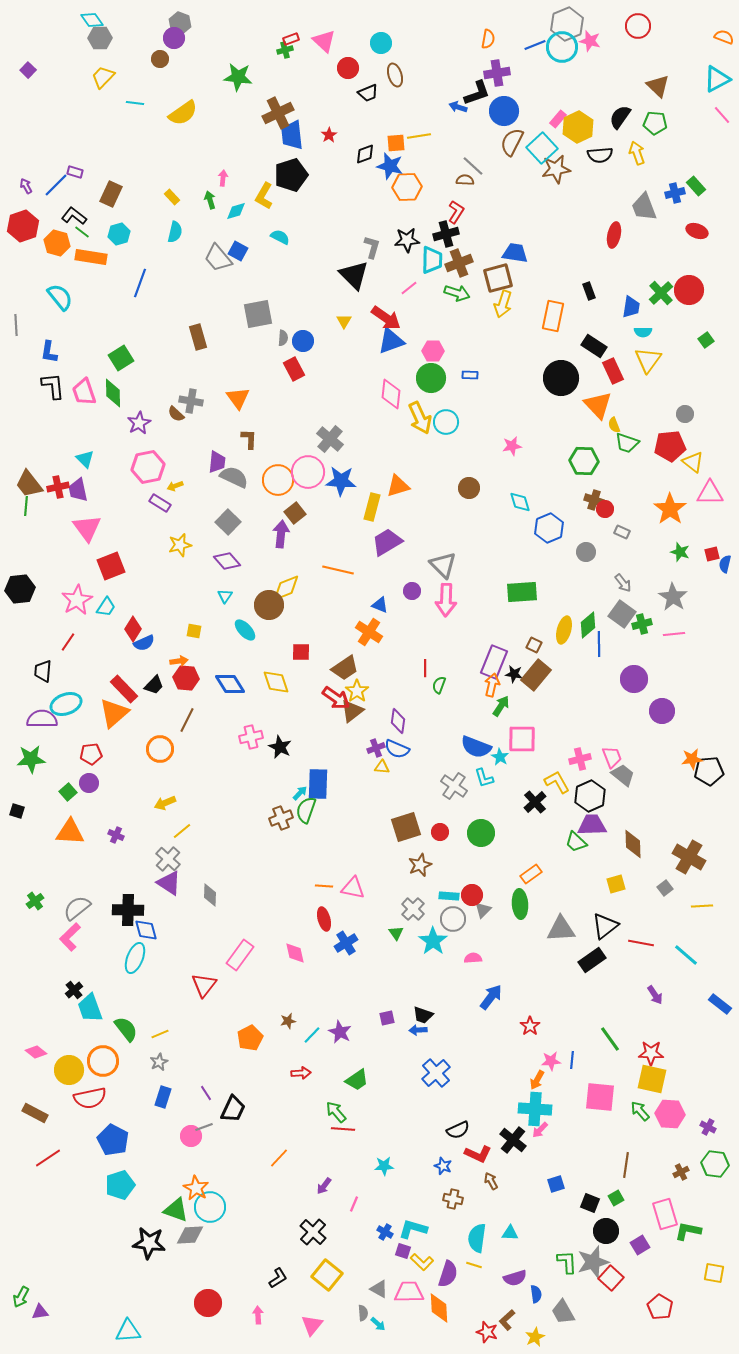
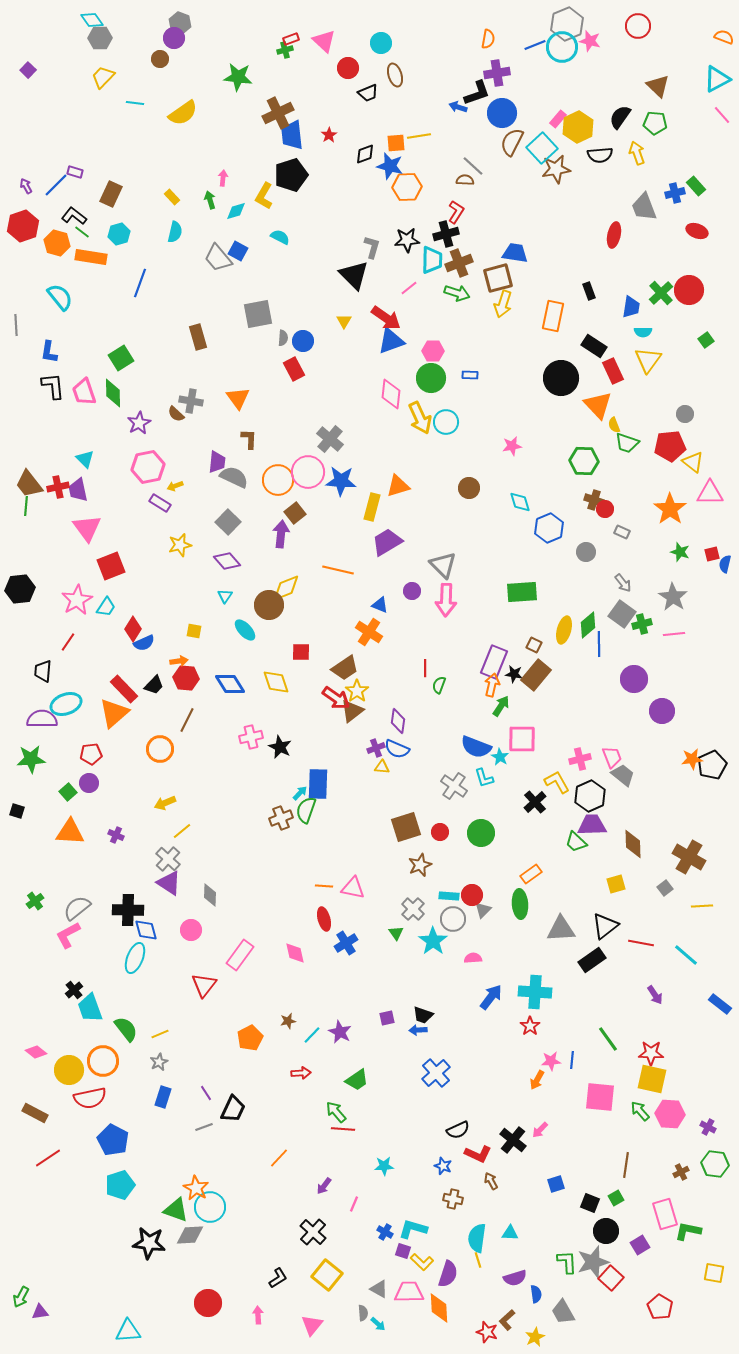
blue circle at (504, 111): moved 2 px left, 2 px down
black pentagon at (709, 771): moved 3 px right, 6 px up; rotated 20 degrees counterclockwise
pink L-shape at (70, 937): moved 2 px left, 2 px up; rotated 16 degrees clockwise
green line at (610, 1039): moved 2 px left
cyan cross at (535, 1109): moved 117 px up
pink circle at (191, 1136): moved 206 px up
yellow line at (474, 1265): moved 4 px right, 5 px up; rotated 56 degrees clockwise
